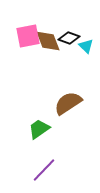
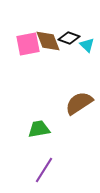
pink square: moved 8 px down
cyan triangle: moved 1 px right, 1 px up
brown semicircle: moved 11 px right
green trapezoid: rotated 25 degrees clockwise
purple line: rotated 12 degrees counterclockwise
